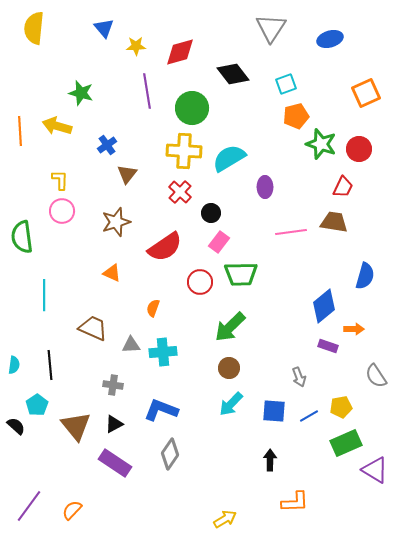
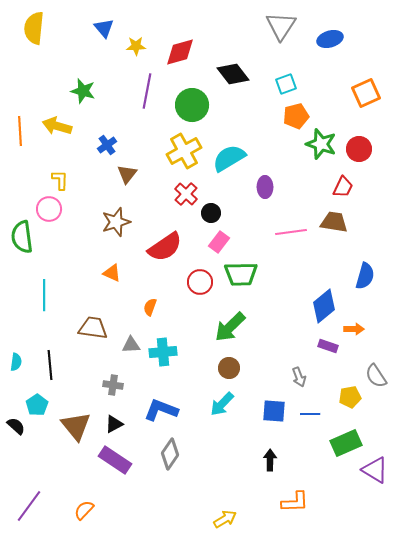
gray triangle at (271, 28): moved 10 px right, 2 px up
purple line at (147, 91): rotated 20 degrees clockwise
green star at (81, 93): moved 2 px right, 2 px up
green circle at (192, 108): moved 3 px up
yellow cross at (184, 151): rotated 32 degrees counterclockwise
red cross at (180, 192): moved 6 px right, 2 px down
pink circle at (62, 211): moved 13 px left, 2 px up
orange semicircle at (153, 308): moved 3 px left, 1 px up
brown trapezoid at (93, 328): rotated 16 degrees counterclockwise
cyan semicircle at (14, 365): moved 2 px right, 3 px up
cyan arrow at (231, 404): moved 9 px left
yellow pentagon at (341, 407): moved 9 px right, 10 px up
blue line at (309, 416): moved 1 px right, 2 px up; rotated 30 degrees clockwise
purple rectangle at (115, 463): moved 3 px up
orange semicircle at (72, 510): moved 12 px right
